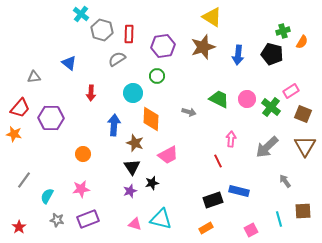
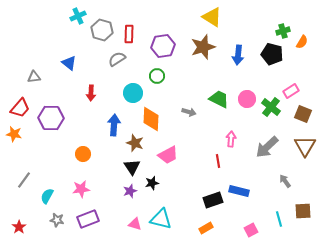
cyan cross at (81, 14): moved 3 px left, 2 px down; rotated 28 degrees clockwise
red line at (218, 161): rotated 16 degrees clockwise
